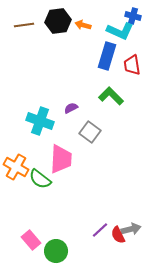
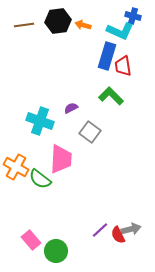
red trapezoid: moved 9 px left, 1 px down
